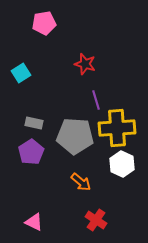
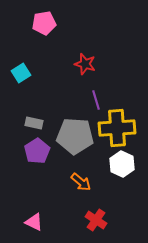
purple pentagon: moved 6 px right, 1 px up
